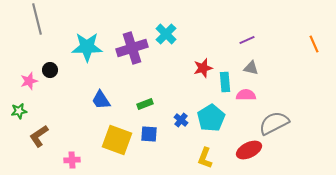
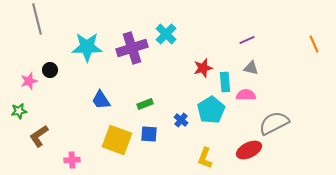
cyan pentagon: moved 8 px up
